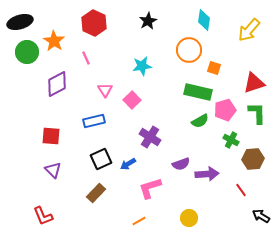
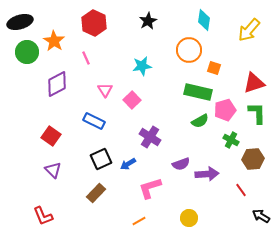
blue rectangle: rotated 40 degrees clockwise
red square: rotated 30 degrees clockwise
